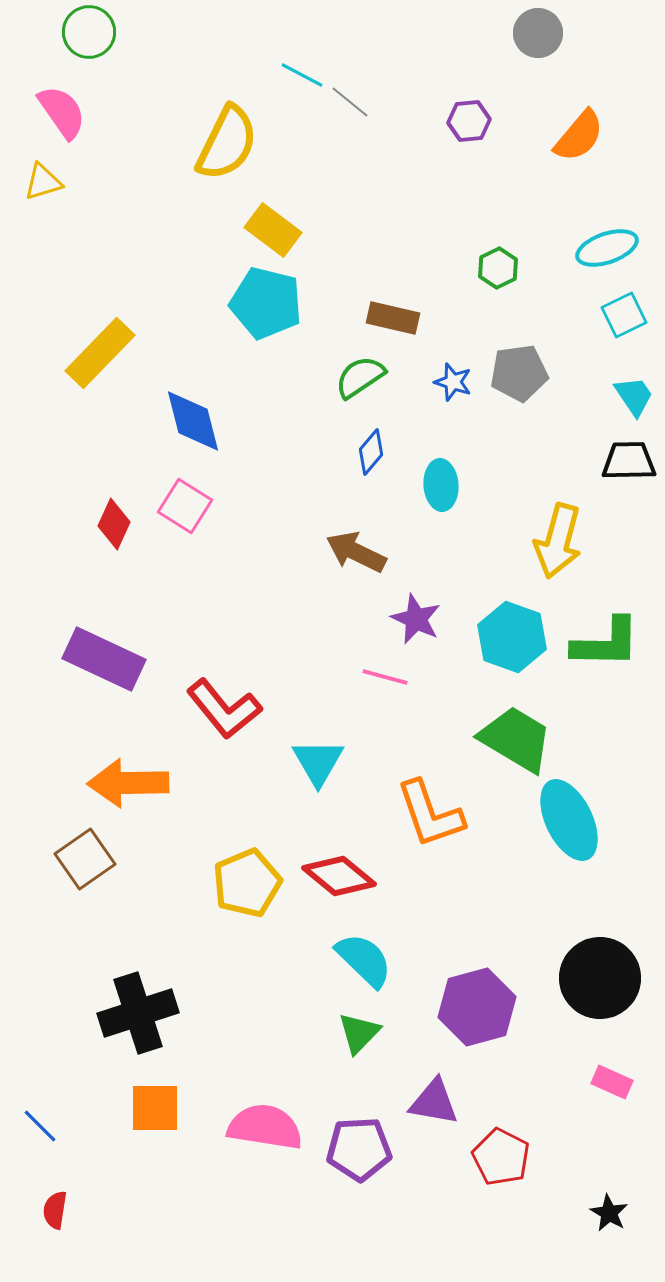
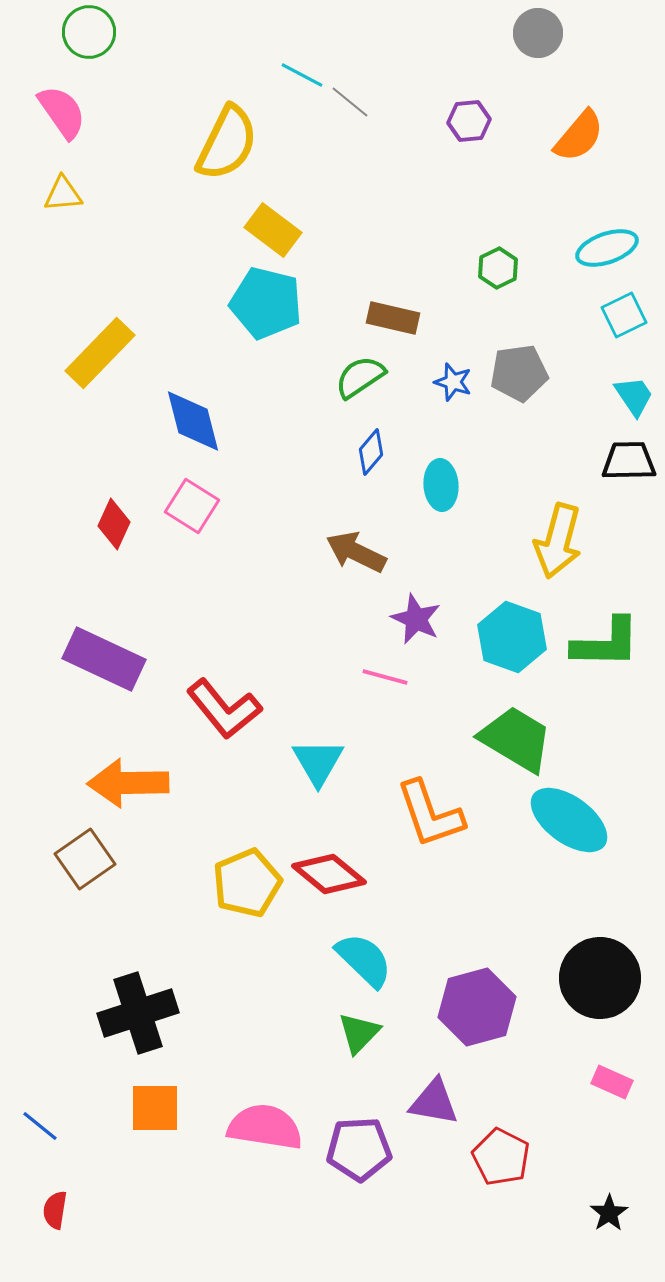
yellow triangle at (43, 182): moved 20 px right, 12 px down; rotated 12 degrees clockwise
pink square at (185, 506): moved 7 px right
cyan ellipse at (569, 820): rotated 28 degrees counterclockwise
red diamond at (339, 876): moved 10 px left, 2 px up
blue line at (40, 1126): rotated 6 degrees counterclockwise
black star at (609, 1213): rotated 9 degrees clockwise
